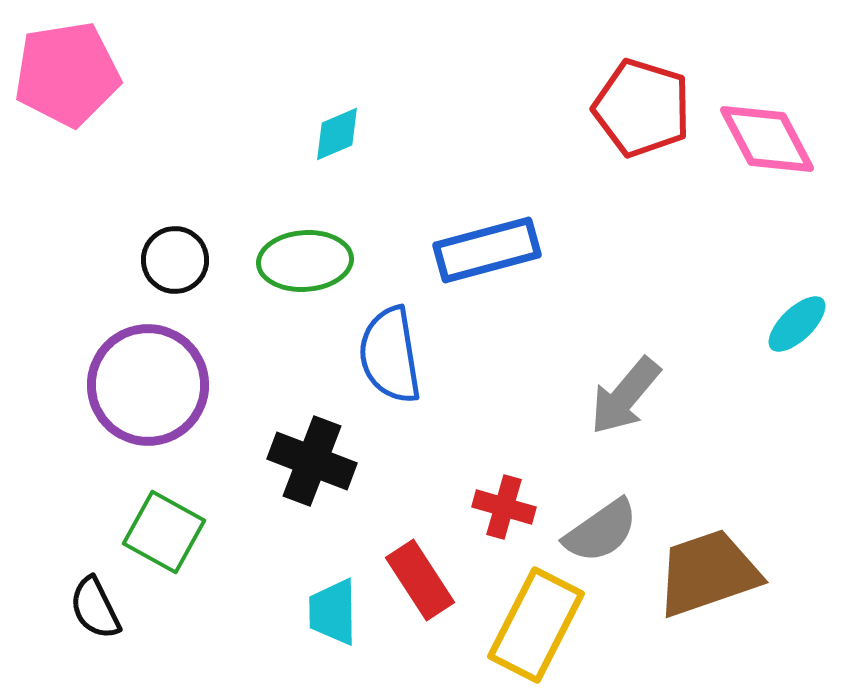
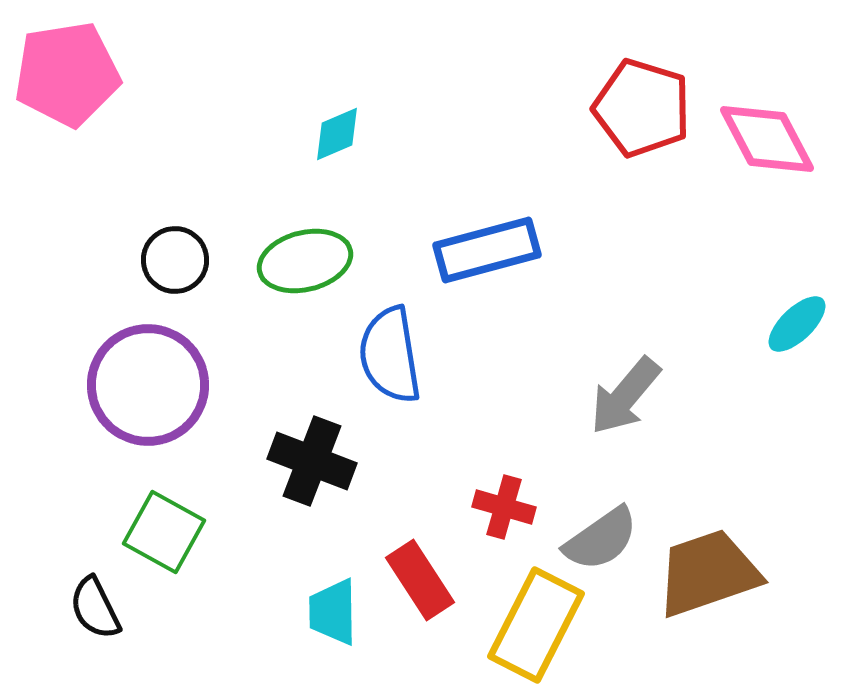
green ellipse: rotated 10 degrees counterclockwise
gray semicircle: moved 8 px down
